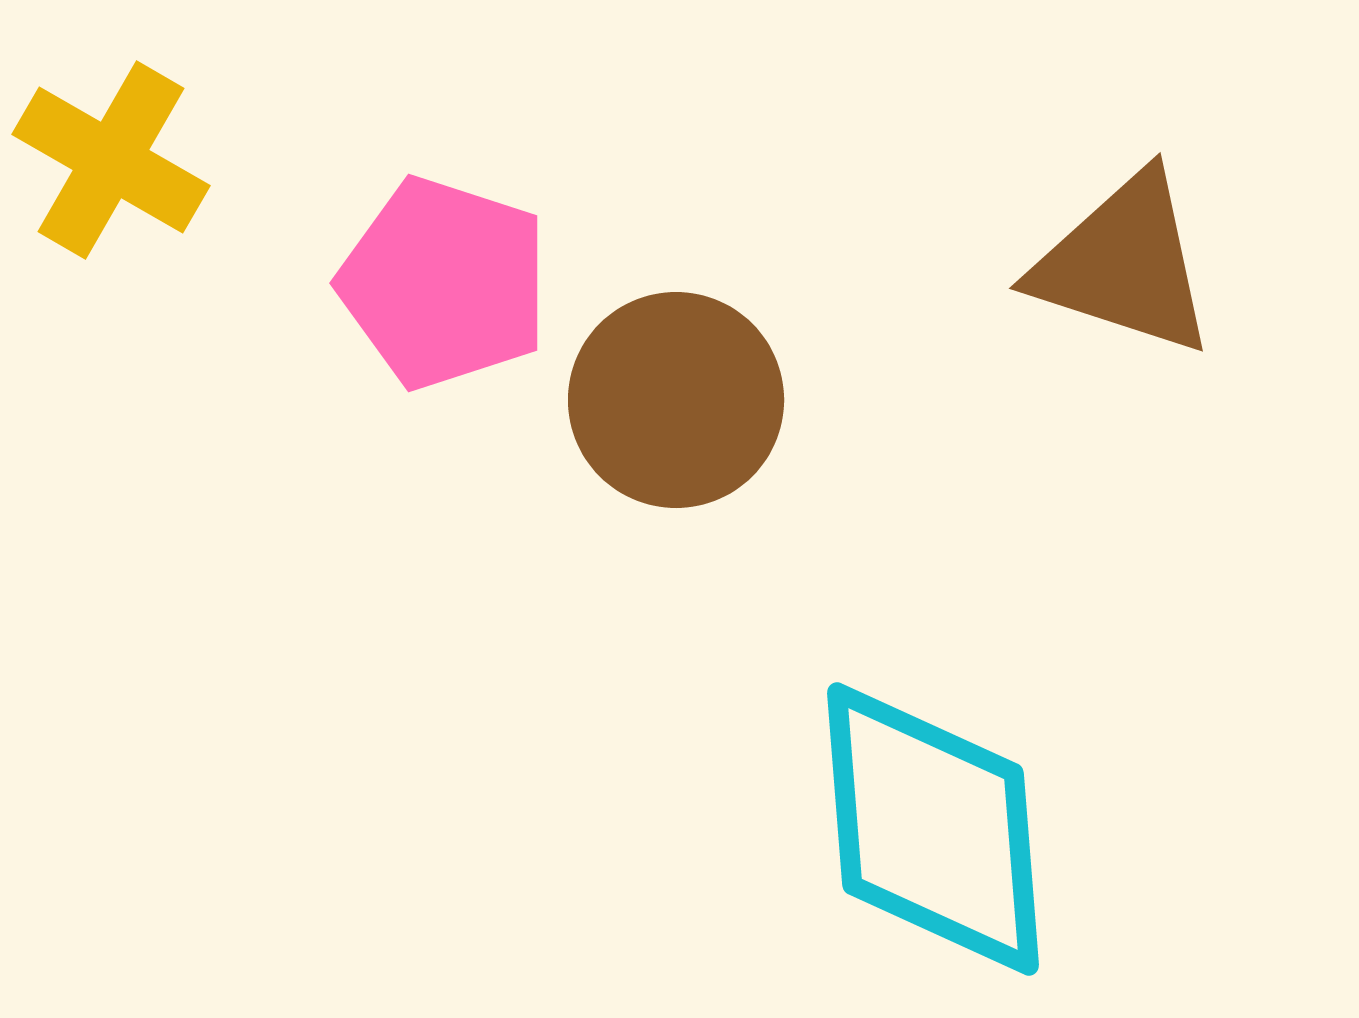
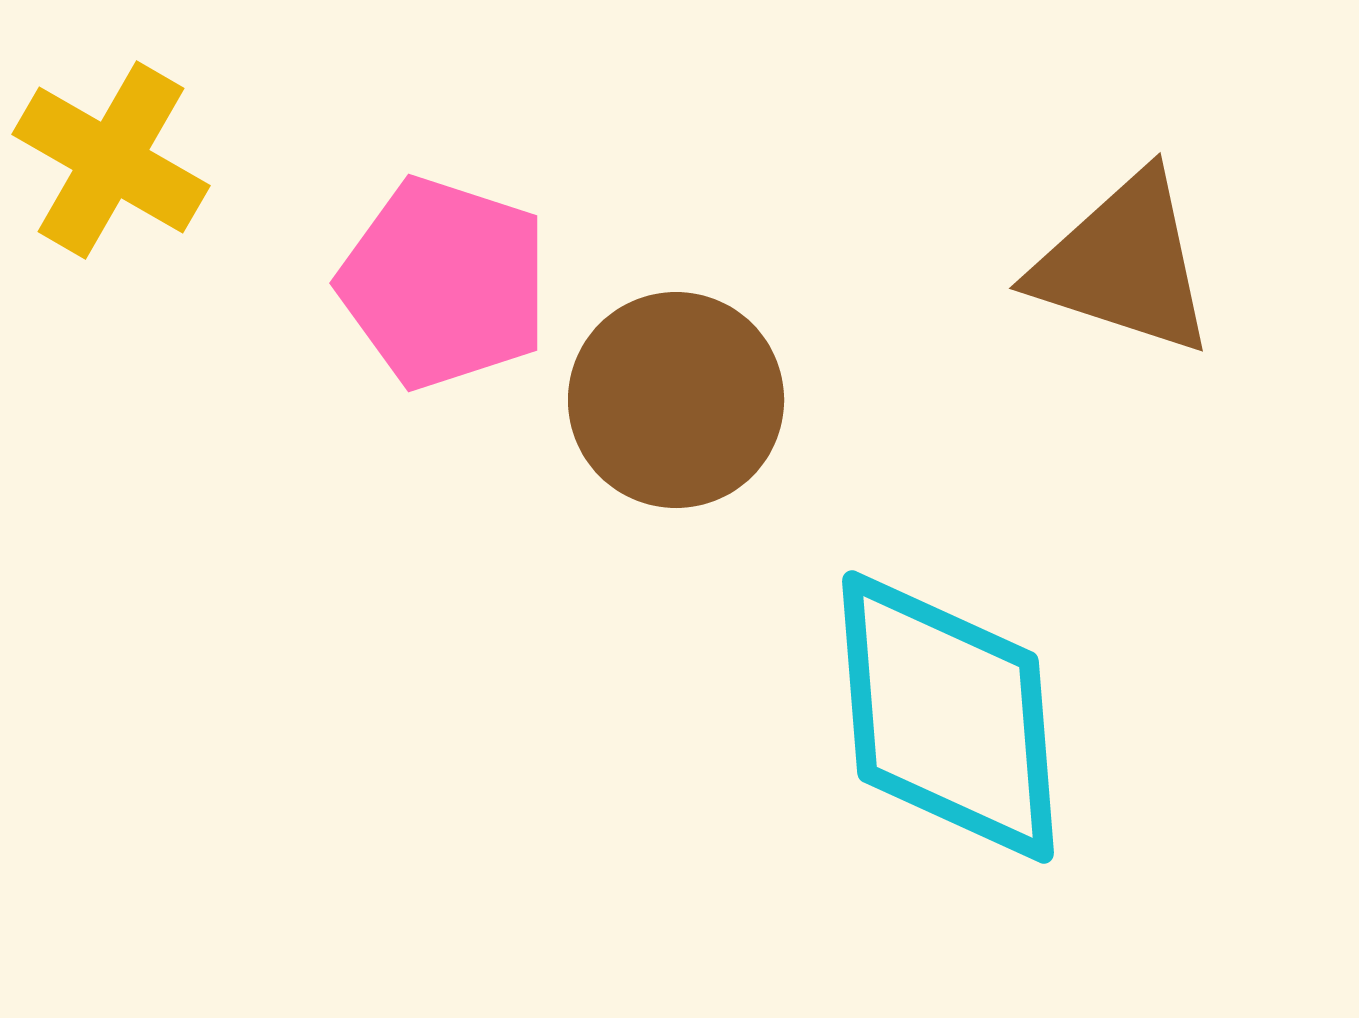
cyan diamond: moved 15 px right, 112 px up
